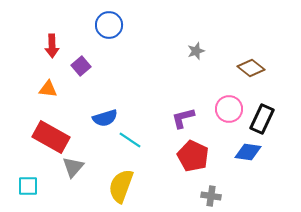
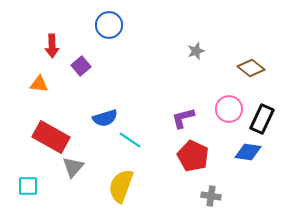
orange triangle: moved 9 px left, 5 px up
